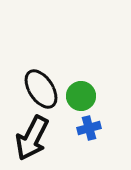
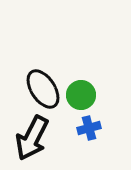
black ellipse: moved 2 px right
green circle: moved 1 px up
